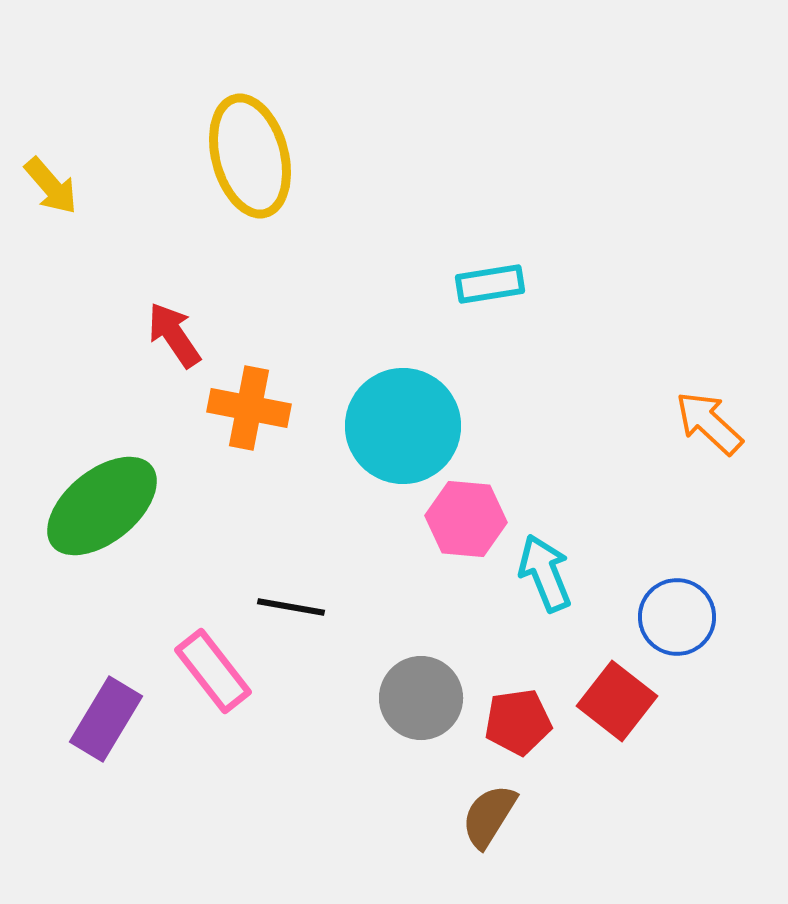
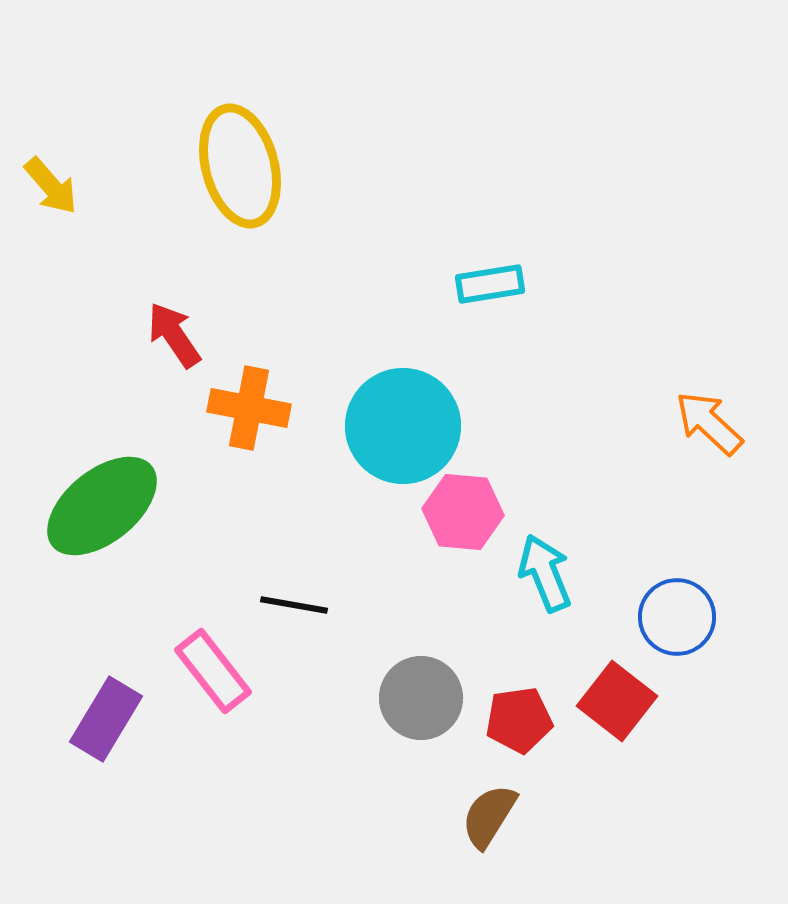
yellow ellipse: moved 10 px left, 10 px down
pink hexagon: moved 3 px left, 7 px up
black line: moved 3 px right, 2 px up
red pentagon: moved 1 px right, 2 px up
